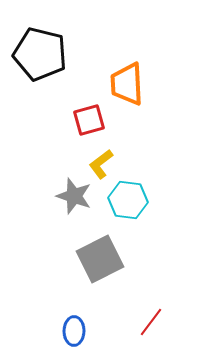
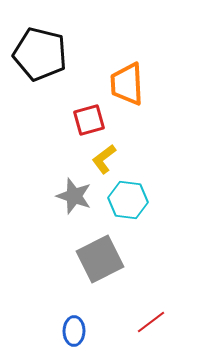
yellow L-shape: moved 3 px right, 5 px up
red line: rotated 16 degrees clockwise
